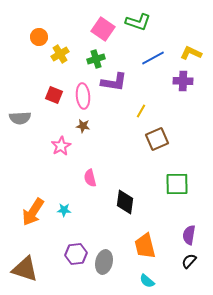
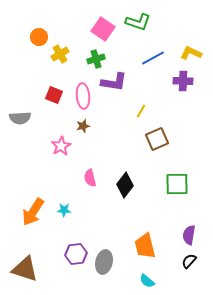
brown star: rotated 24 degrees counterclockwise
black diamond: moved 17 px up; rotated 30 degrees clockwise
